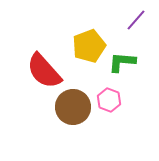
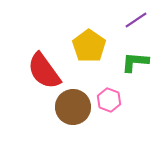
purple line: rotated 15 degrees clockwise
yellow pentagon: rotated 16 degrees counterclockwise
green L-shape: moved 13 px right
red semicircle: rotated 6 degrees clockwise
